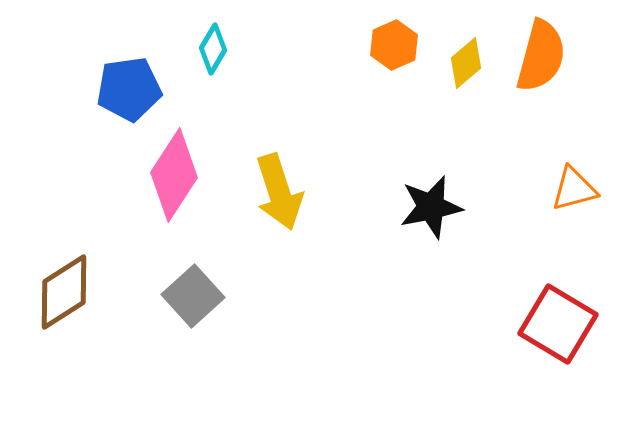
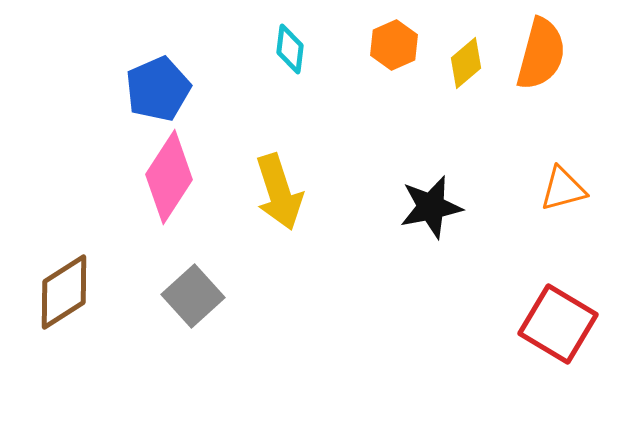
cyan diamond: moved 77 px right; rotated 24 degrees counterclockwise
orange semicircle: moved 2 px up
blue pentagon: moved 29 px right; rotated 16 degrees counterclockwise
pink diamond: moved 5 px left, 2 px down
orange triangle: moved 11 px left
